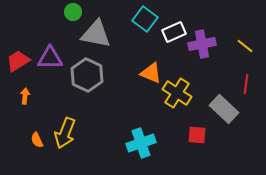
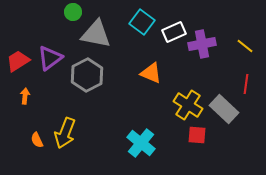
cyan square: moved 3 px left, 3 px down
purple triangle: rotated 36 degrees counterclockwise
gray hexagon: rotated 8 degrees clockwise
yellow cross: moved 11 px right, 12 px down
cyan cross: rotated 32 degrees counterclockwise
